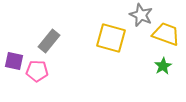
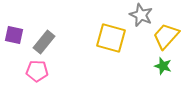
yellow trapezoid: moved 2 px down; rotated 68 degrees counterclockwise
gray rectangle: moved 5 px left, 1 px down
purple square: moved 26 px up
green star: rotated 24 degrees counterclockwise
